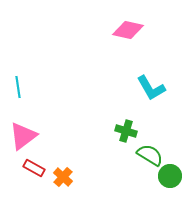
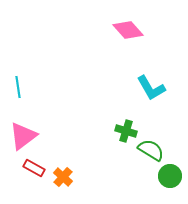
pink diamond: rotated 36 degrees clockwise
green semicircle: moved 1 px right, 5 px up
